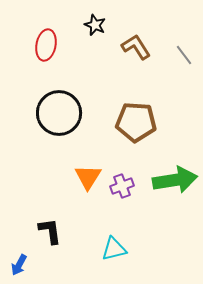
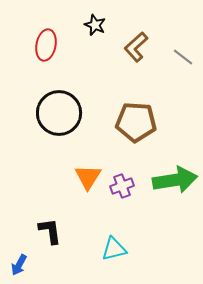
brown L-shape: rotated 100 degrees counterclockwise
gray line: moved 1 px left, 2 px down; rotated 15 degrees counterclockwise
